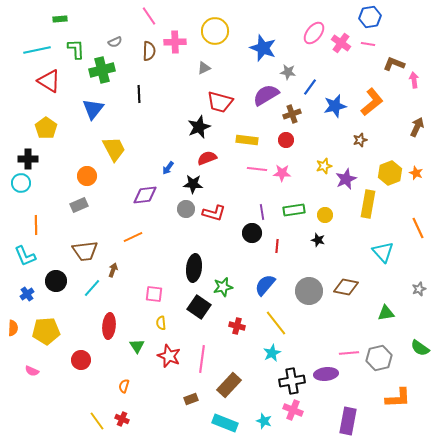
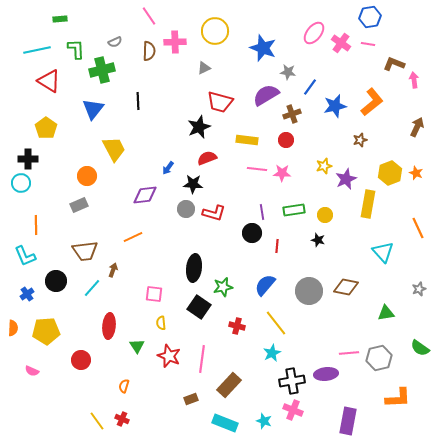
black line at (139, 94): moved 1 px left, 7 px down
